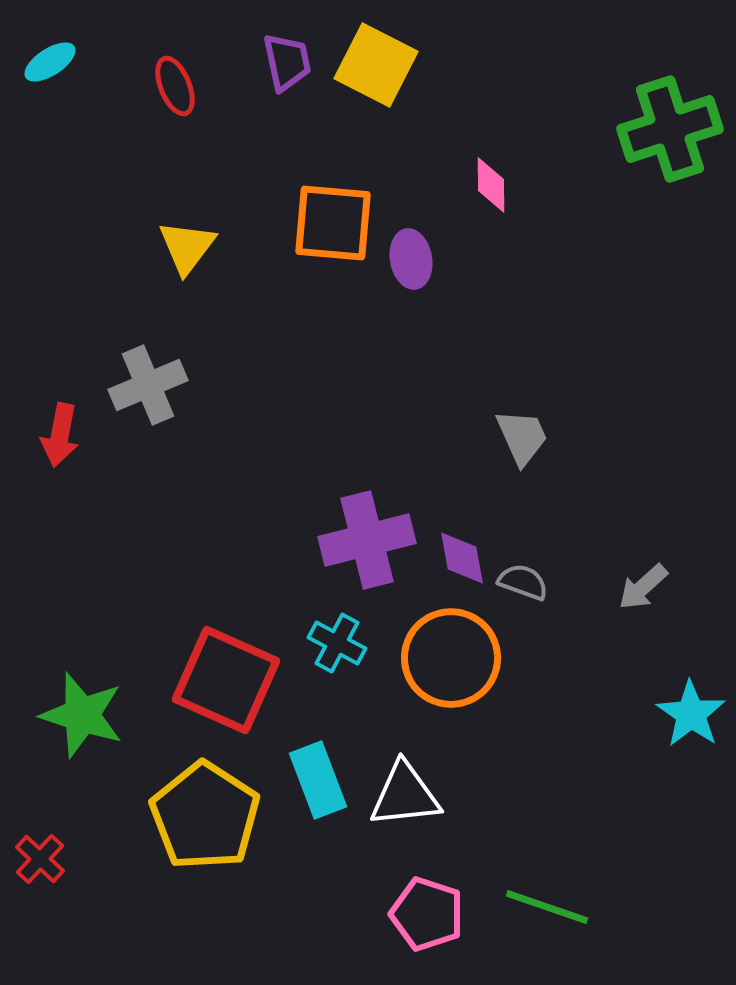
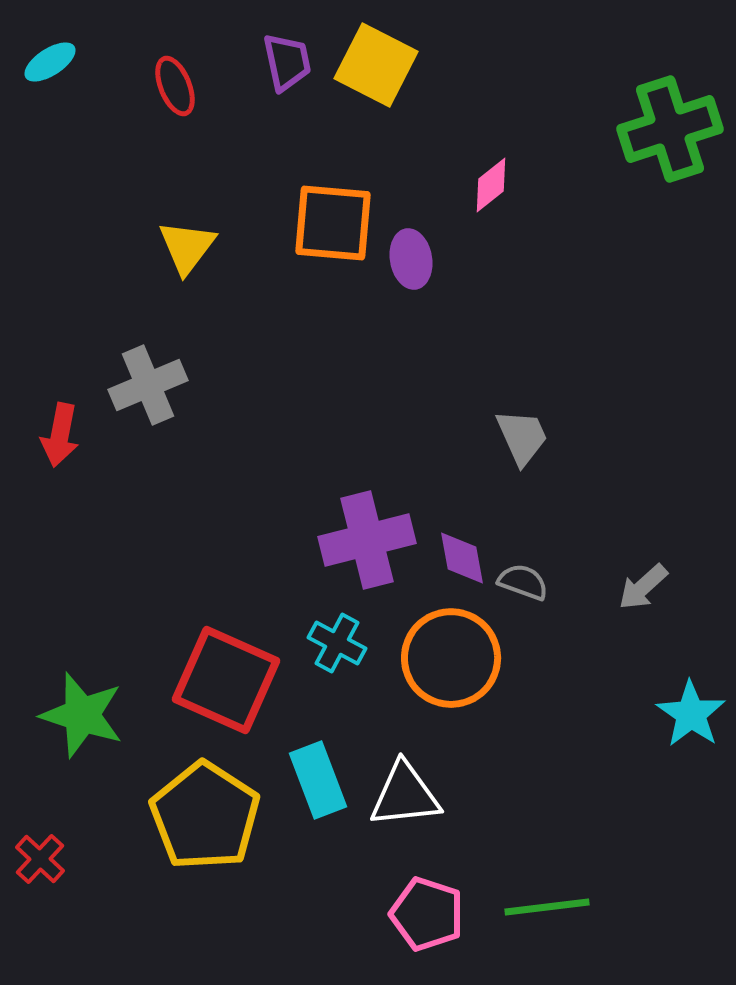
pink diamond: rotated 52 degrees clockwise
green line: rotated 26 degrees counterclockwise
